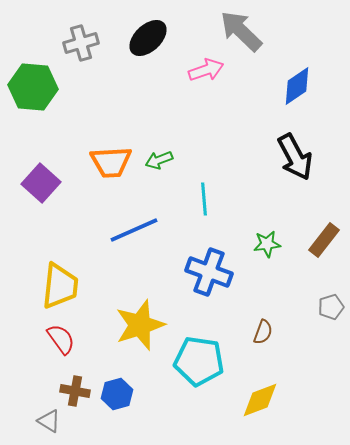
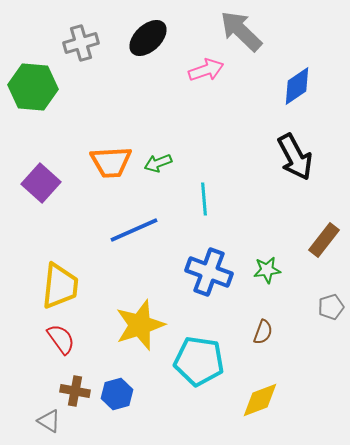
green arrow: moved 1 px left, 3 px down
green star: moved 26 px down
